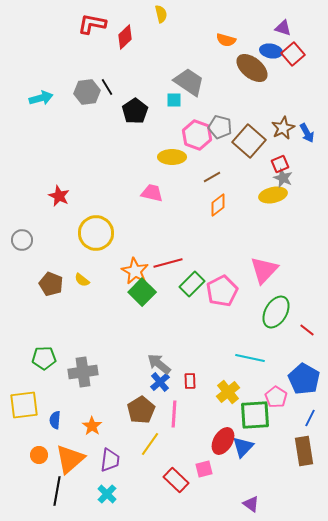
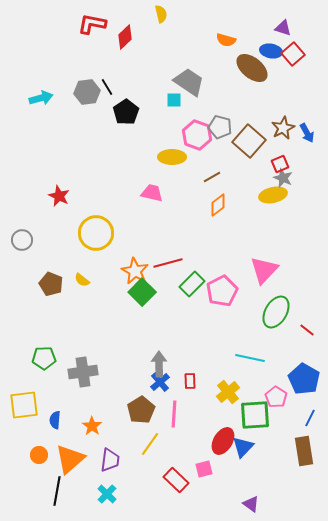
black pentagon at (135, 111): moved 9 px left, 1 px down
gray arrow at (159, 364): rotated 50 degrees clockwise
